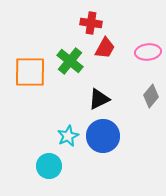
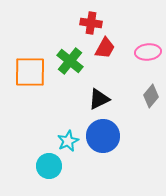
cyan star: moved 5 px down
